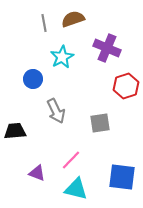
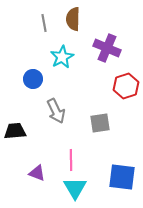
brown semicircle: rotated 70 degrees counterclockwise
pink line: rotated 45 degrees counterclockwise
cyan triangle: moved 1 px left, 1 px up; rotated 45 degrees clockwise
